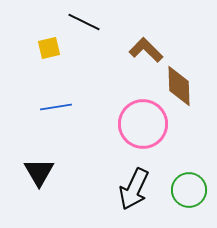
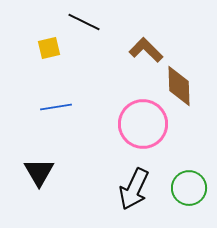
green circle: moved 2 px up
